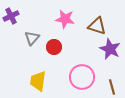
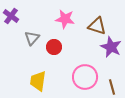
purple cross: rotated 28 degrees counterclockwise
purple star: moved 1 px right, 2 px up
pink circle: moved 3 px right
